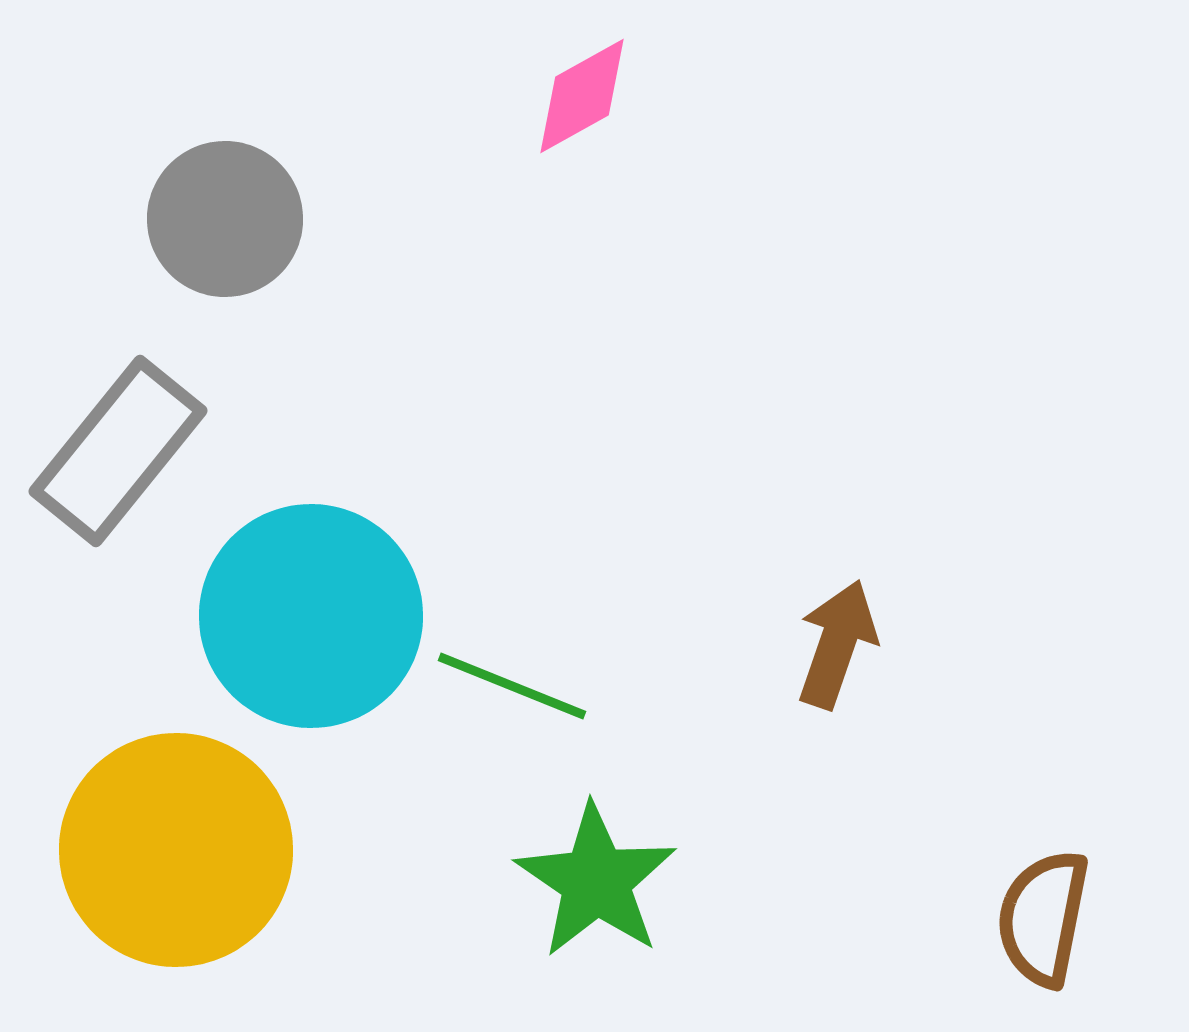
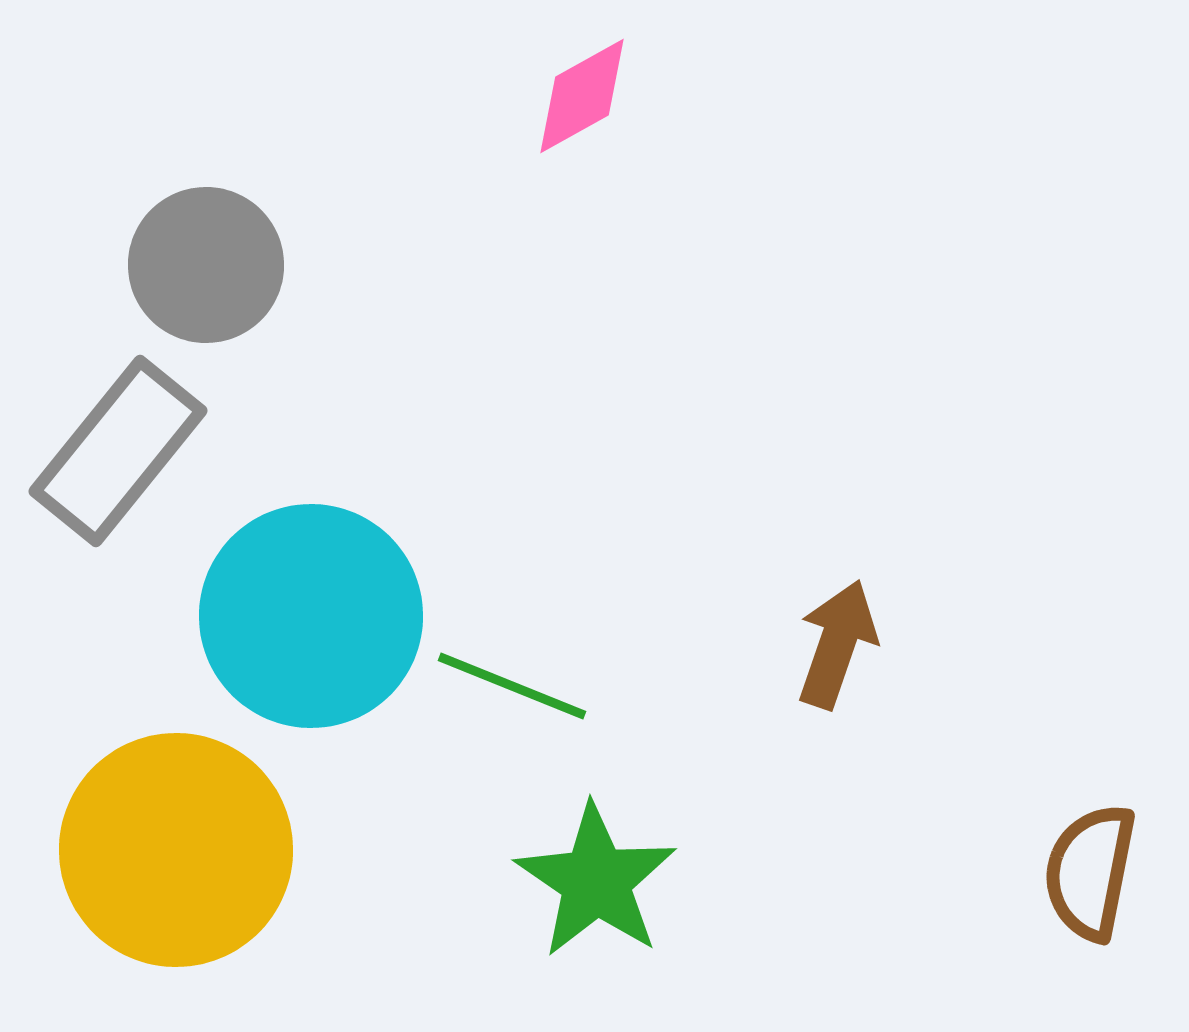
gray circle: moved 19 px left, 46 px down
brown semicircle: moved 47 px right, 46 px up
